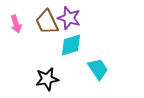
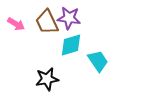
purple star: rotated 10 degrees counterclockwise
pink arrow: rotated 42 degrees counterclockwise
cyan trapezoid: moved 8 px up
